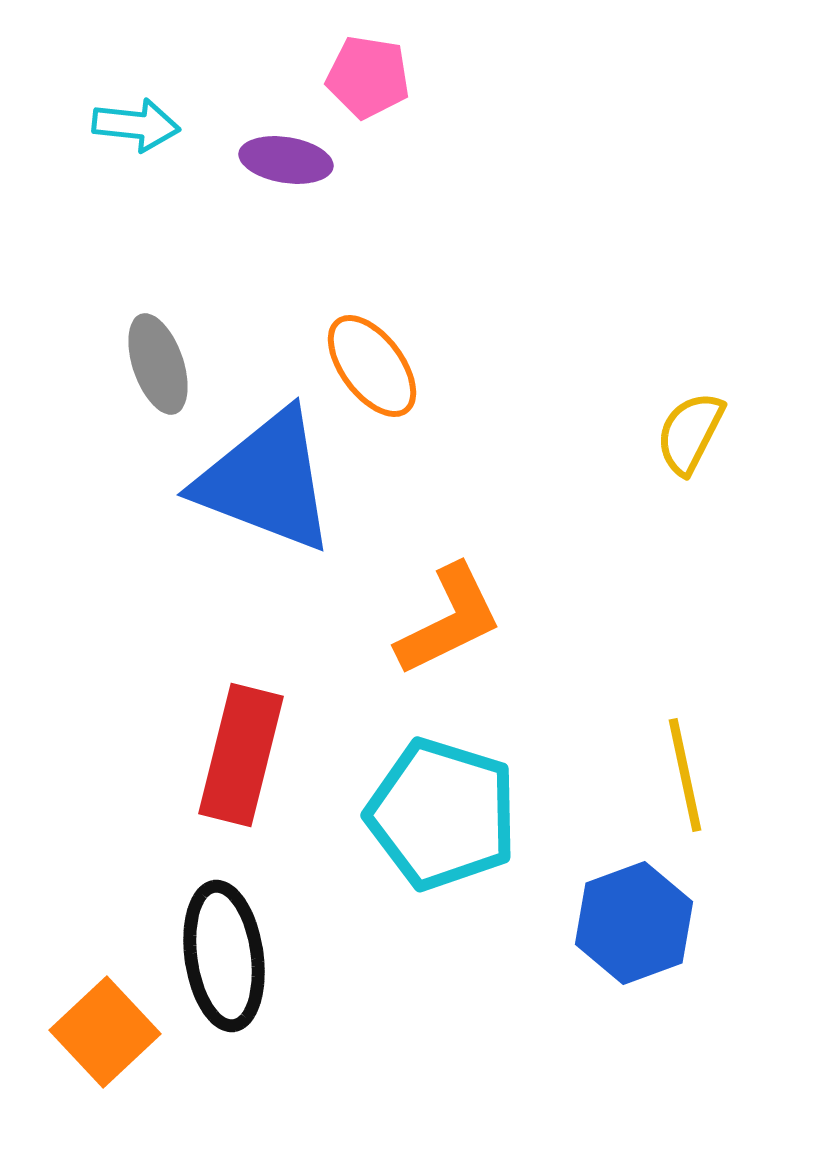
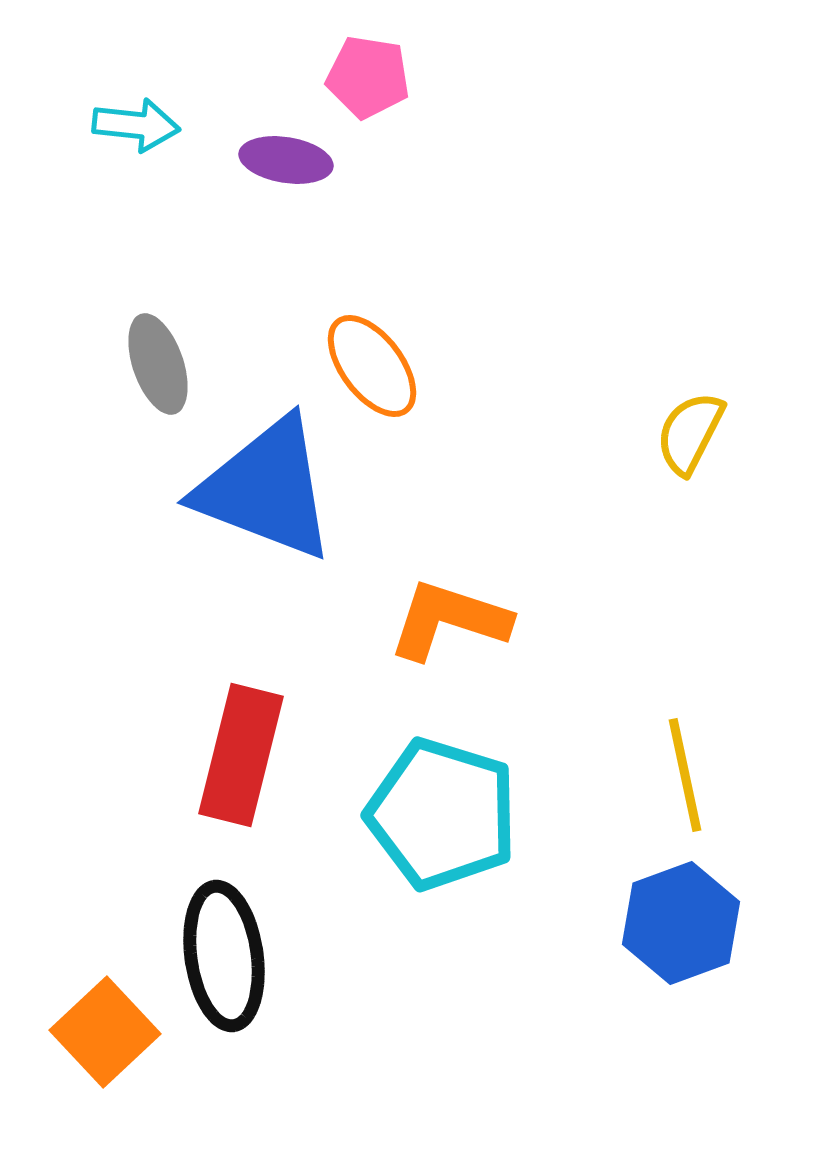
blue triangle: moved 8 px down
orange L-shape: rotated 136 degrees counterclockwise
blue hexagon: moved 47 px right
